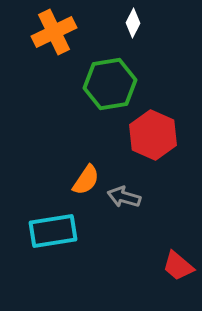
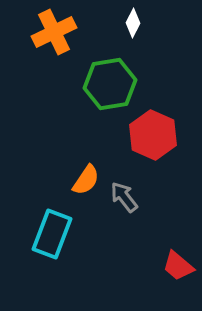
gray arrow: rotated 36 degrees clockwise
cyan rectangle: moved 1 px left, 3 px down; rotated 60 degrees counterclockwise
